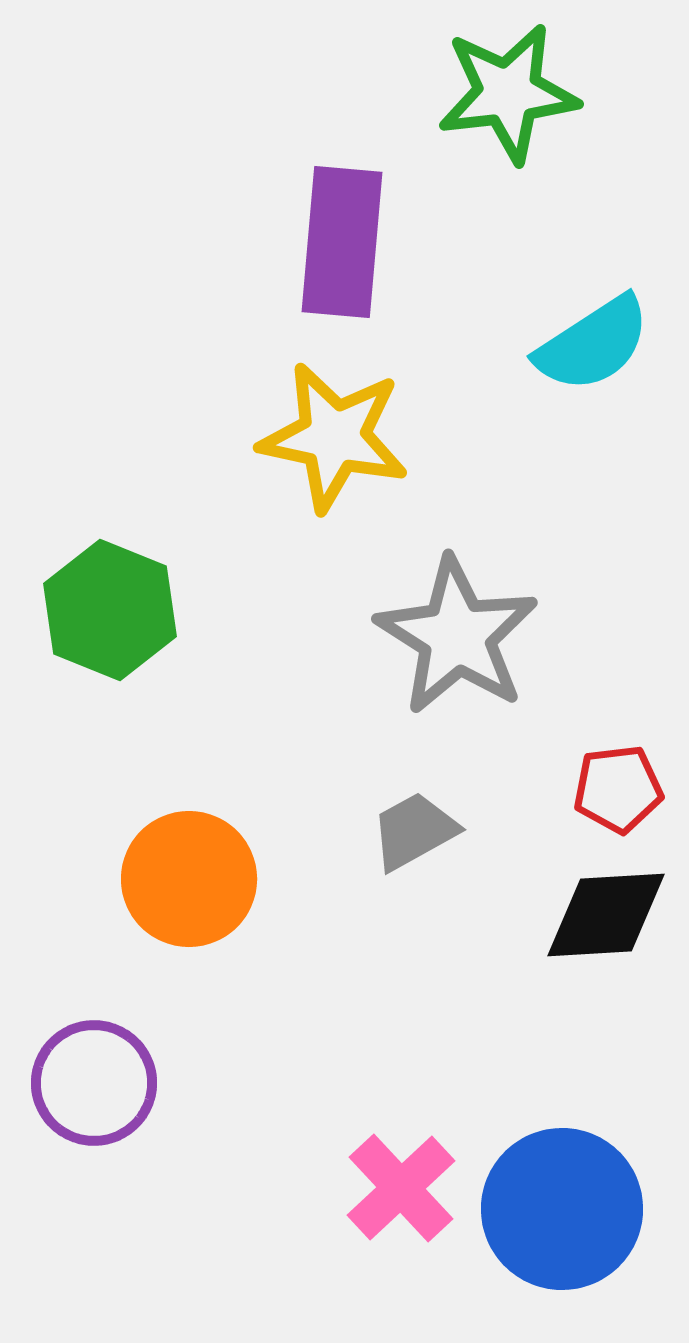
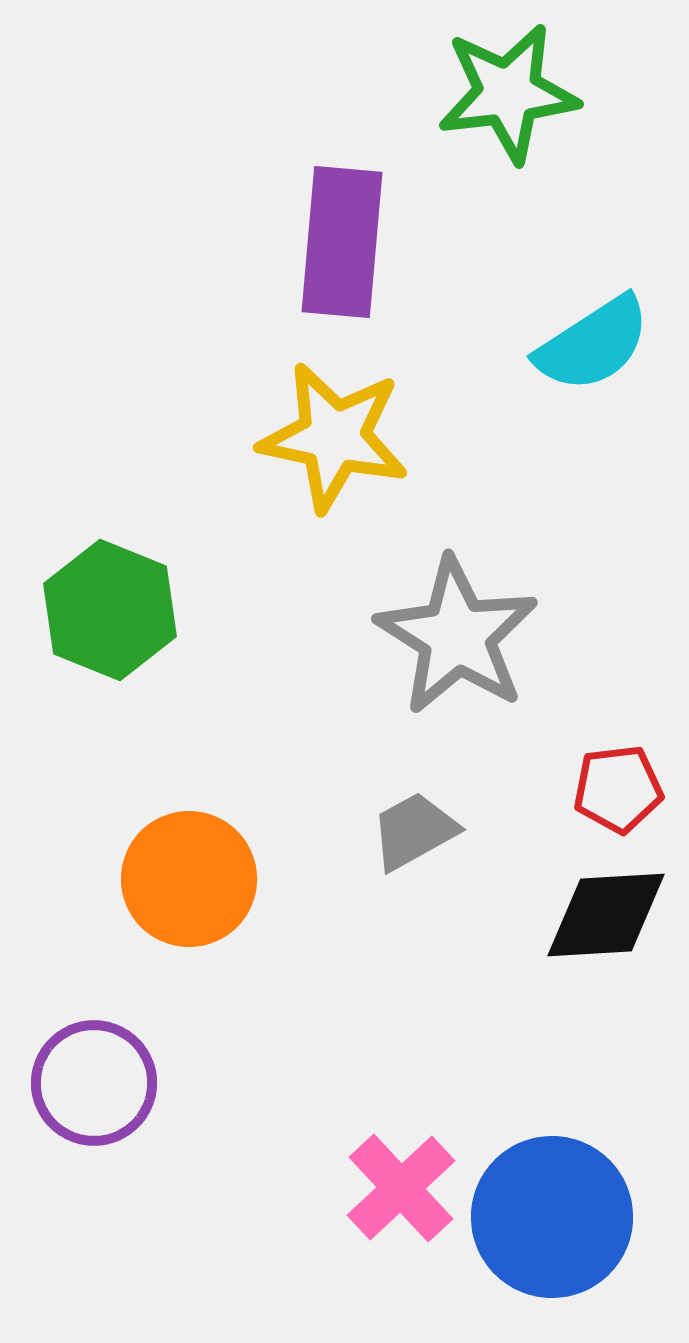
blue circle: moved 10 px left, 8 px down
